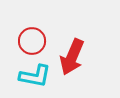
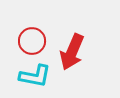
red arrow: moved 5 px up
